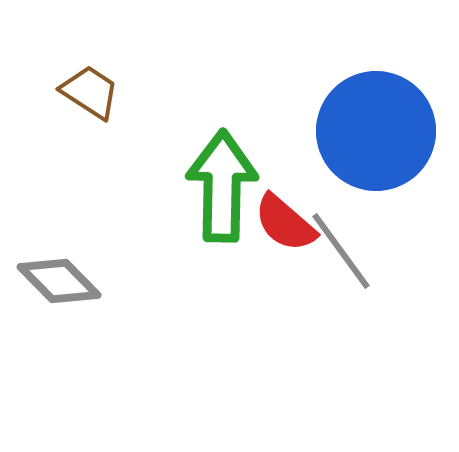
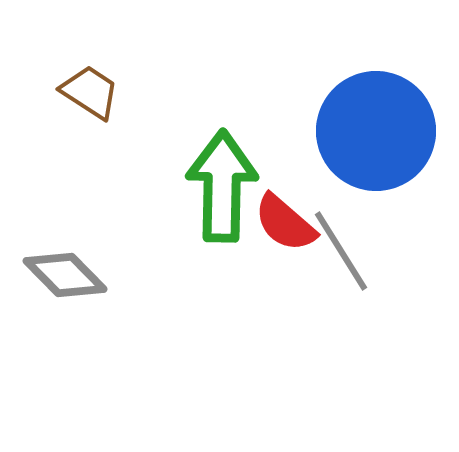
gray line: rotated 4 degrees clockwise
gray diamond: moved 6 px right, 6 px up
